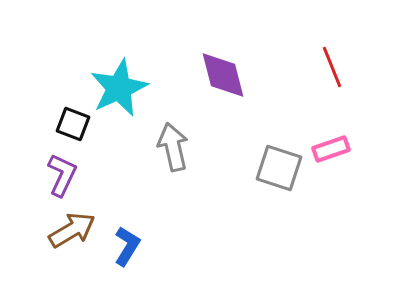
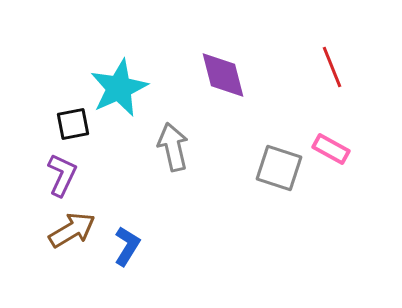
black square: rotated 32 degrees counterclockwise
pink rectangle: rotated 48 degrees clockwise
